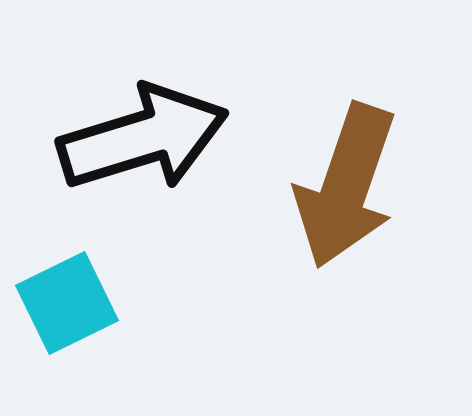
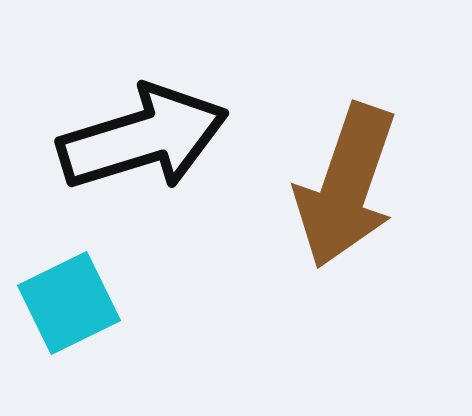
cyan square: moved 2 px right
